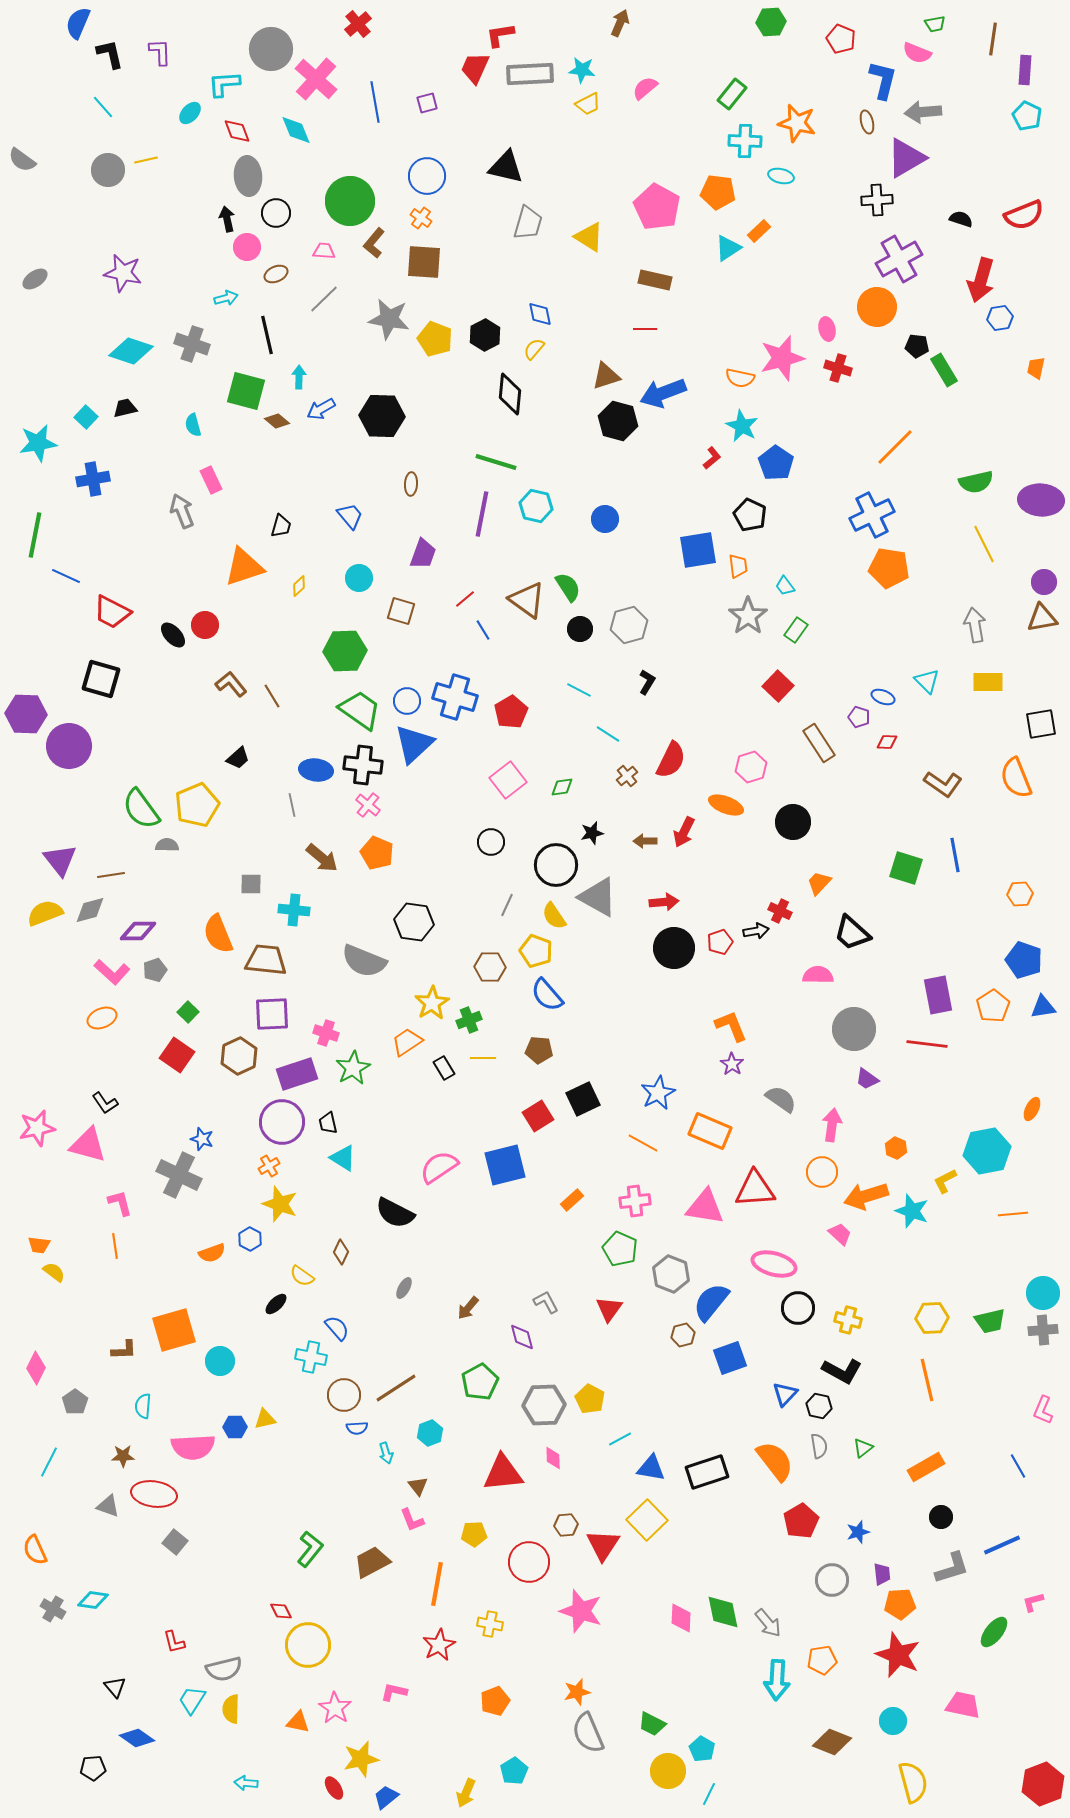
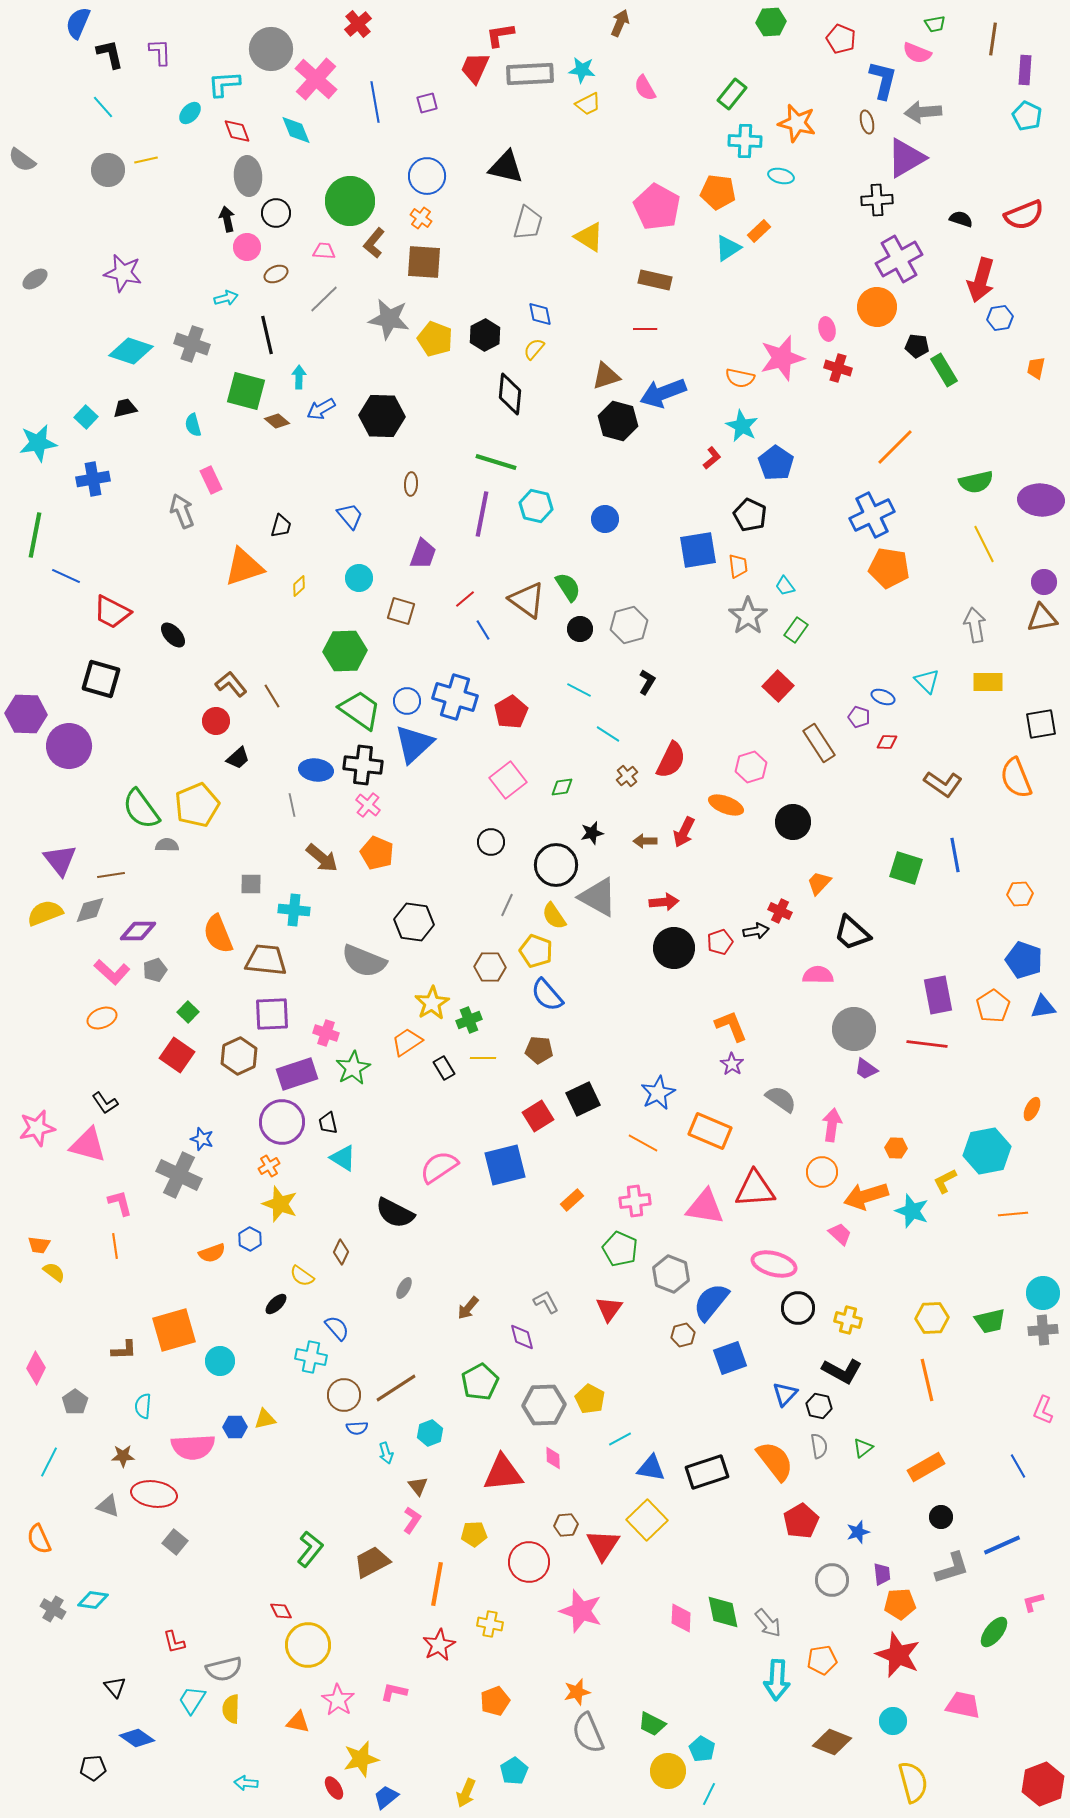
pink semicircle at (645, 88): rotated 80 degrees counterclockwise
red circle at (205, 625): moved 11 px right, 96 px down
purple trapezoid at (867, 1079): moved 1 px left, 10 px up
orange hexagon at (896, 1148): rotated 20 degrees counterclockwise
pink L-shape at (412, 1520): rotated 124 degrees counterclockwise
orange semicircle at (35, 1550): moved 4 px right, 11 px up
pink star at (335, 1708): moved 3 px right, 8 px up
